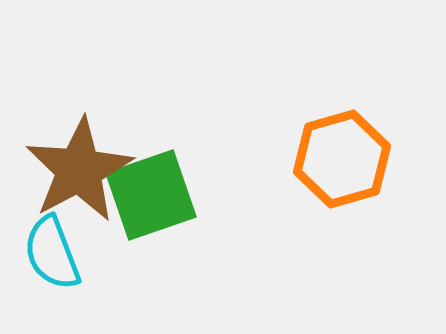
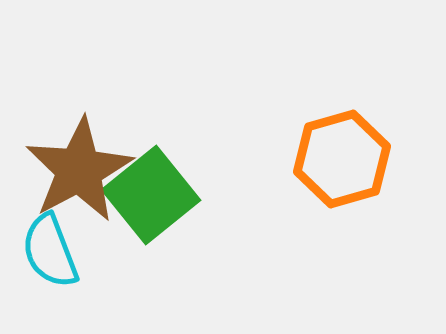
green square: rotated 20 degrees counterclockwise
cyan semicircle: moved 2 px left, 2 px up
